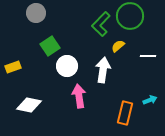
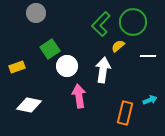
green circle: moved 3 px right, 6 px down
green square: moved 3 px down
yellow rectangle: moved 4 px right
